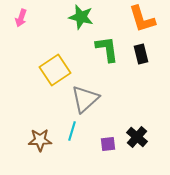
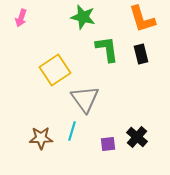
green star: moved 2 px right
gray triangle: rotated 24 degrees counterclockwise
brown star: moved 1 px right, 2 px up
